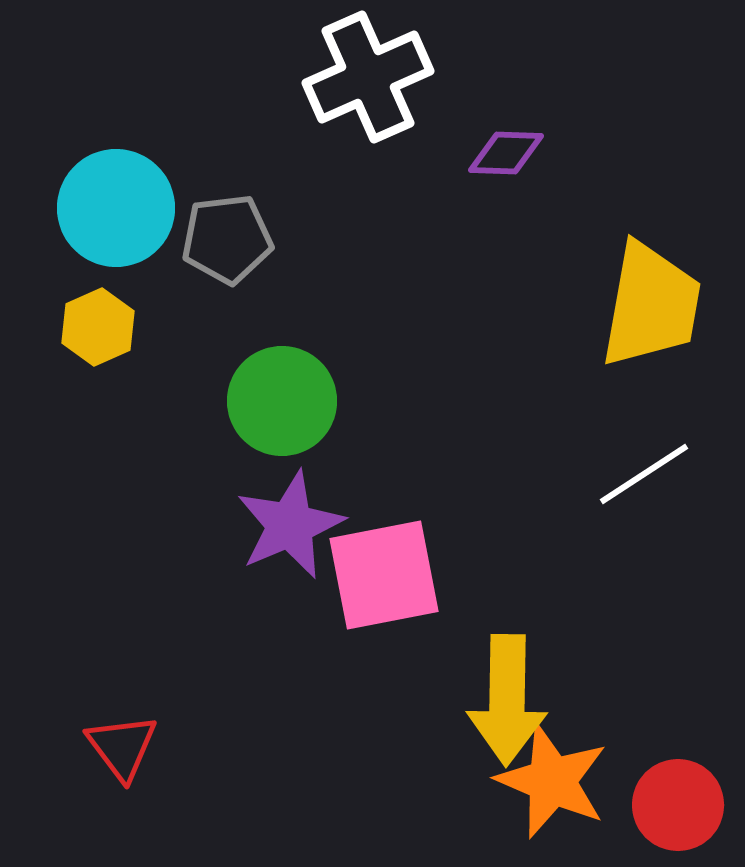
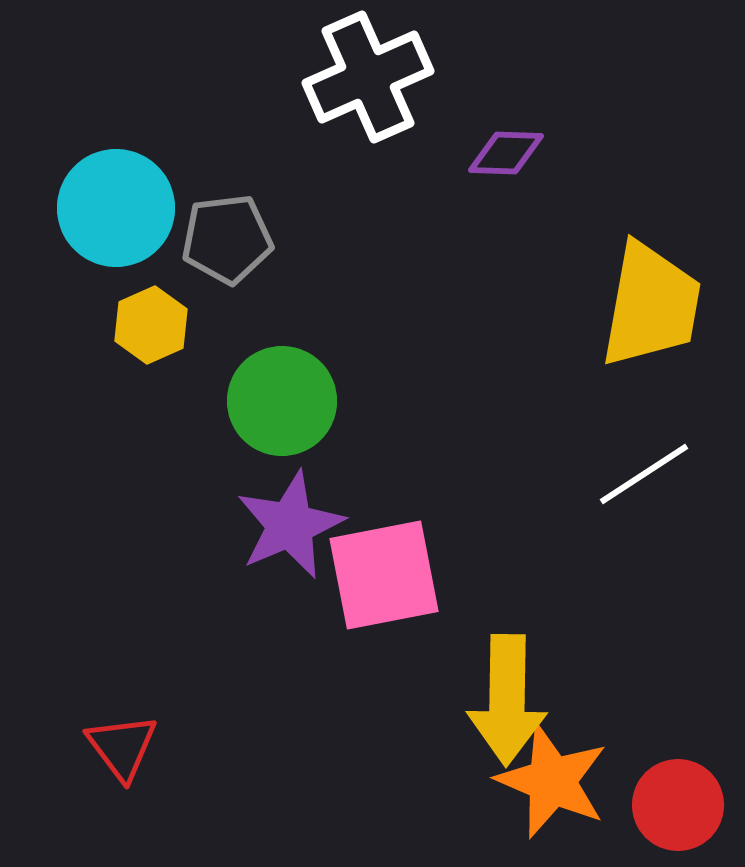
yellow hexagon: moved 53 px right, 2 px up
